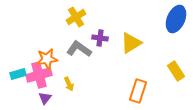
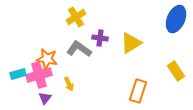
orange star: rotated 20 degrees clockwise
